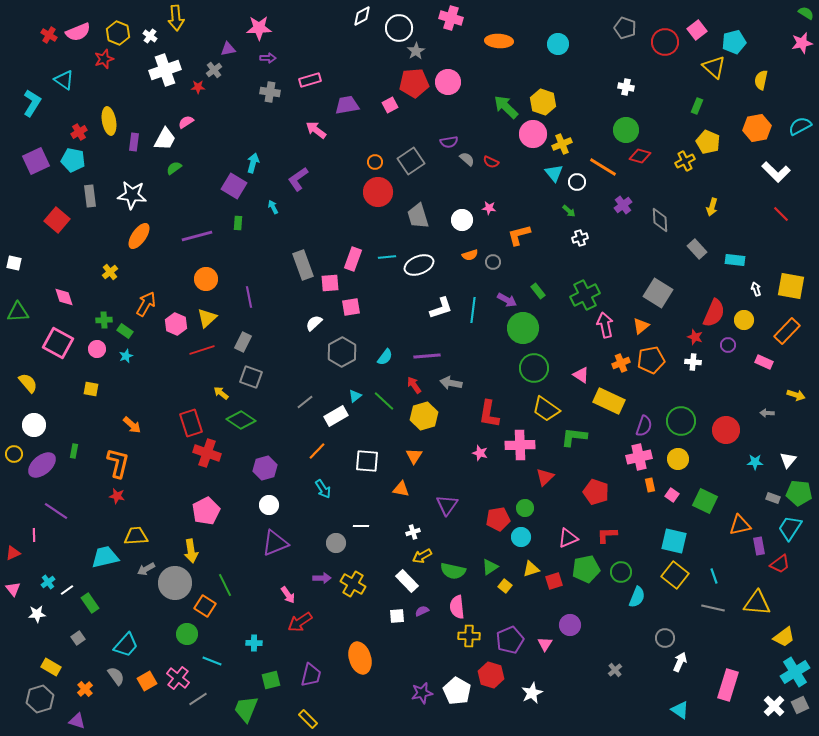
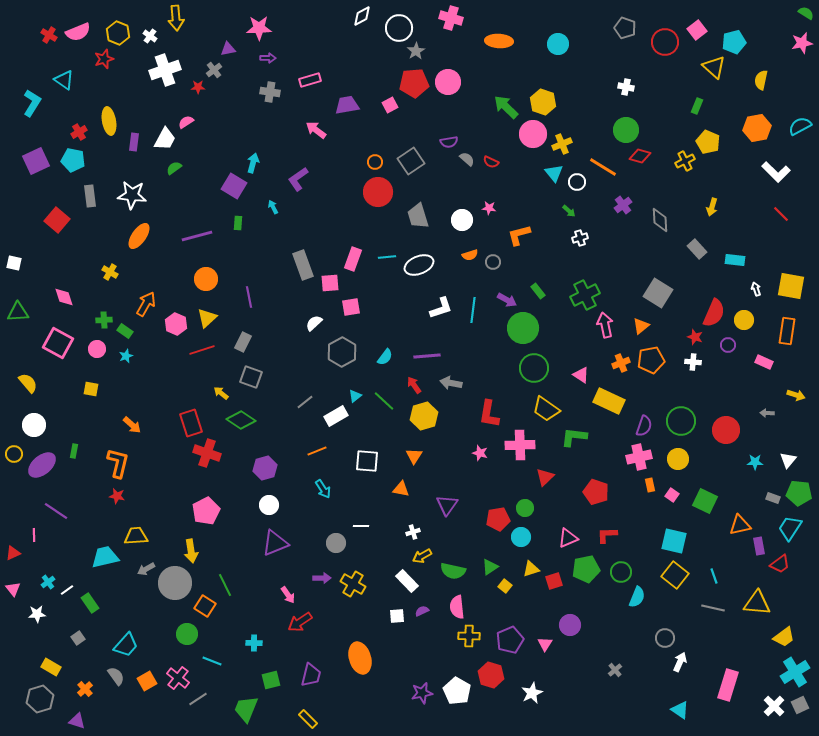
yellow cross at (110, 272): rotated 21 degrees counterclockwise
orange rectangle at (787, 331): rotated 36 degrees counterclockwise
orange line at (317, 451): rotated 24 degrees clockwise
